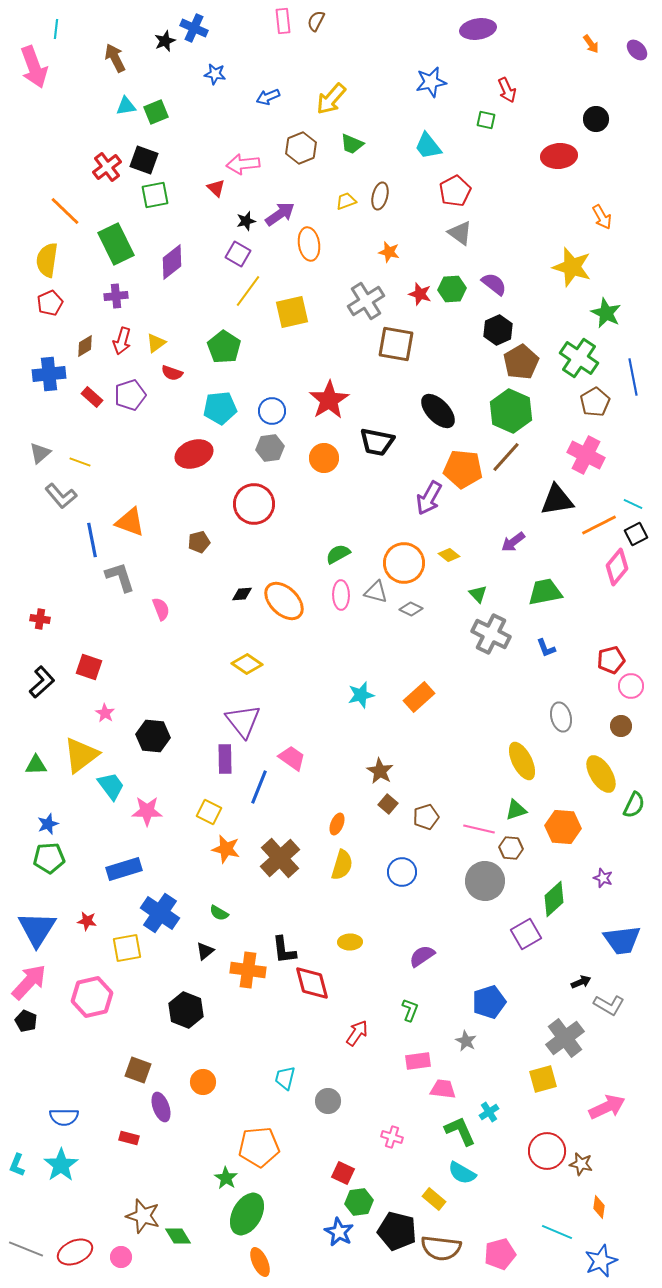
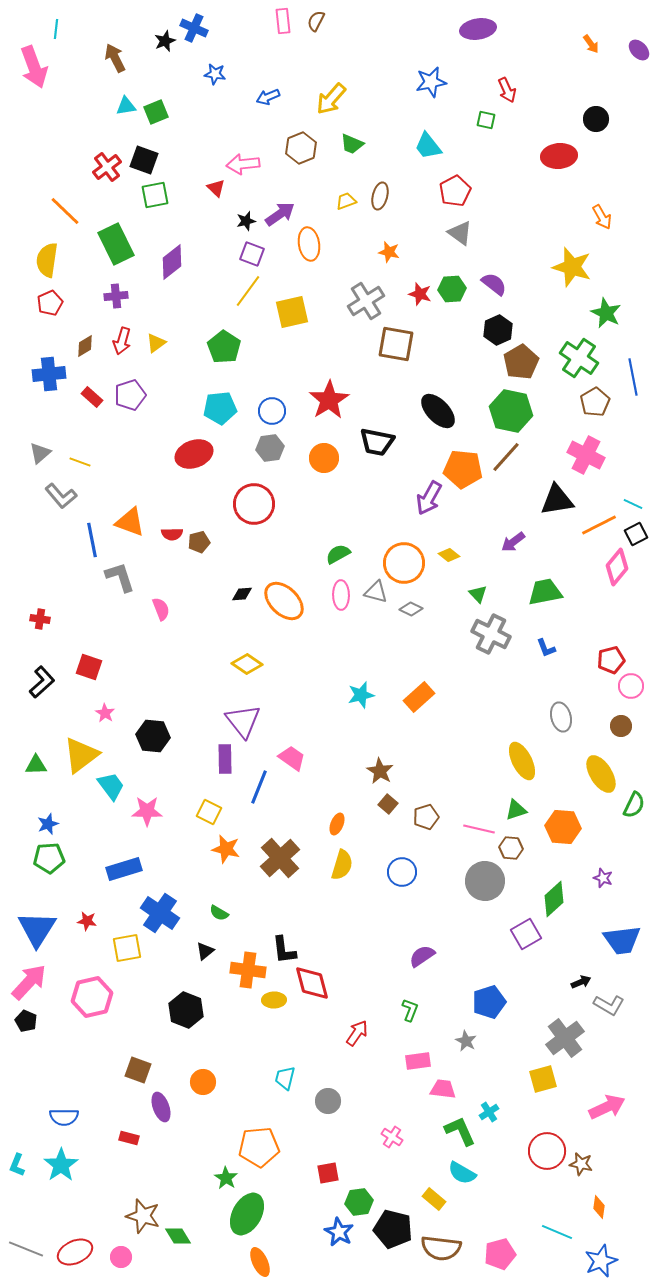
purple ellipse at (637, 50): moved 2 px right
purple square at (238, 254): moved 14 px right; rotated 10 degrees counterclockwise
red semicircle at (172, 373): moved 161 px down; rotated 20 degrees counterclockwise
green hexagon at (511, 411): rotated 12 degrees counterclockwise
yellow ellipse at (350, 942): moved 76 px left, 58 px down
pink cross at (392, 1137): rotated 15 degrees clockwise
red square at (343, 1173): moved 15 px left; rotated 35 degrees counterclockwise
black pentagon at (397, 1231): moved 4 px left, 2 px up
